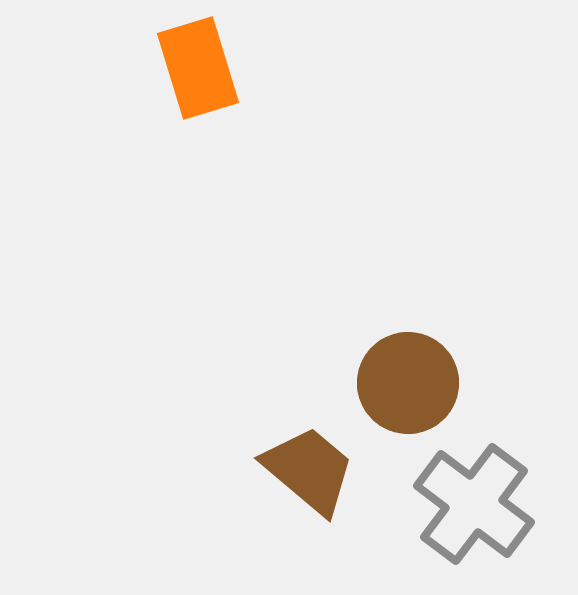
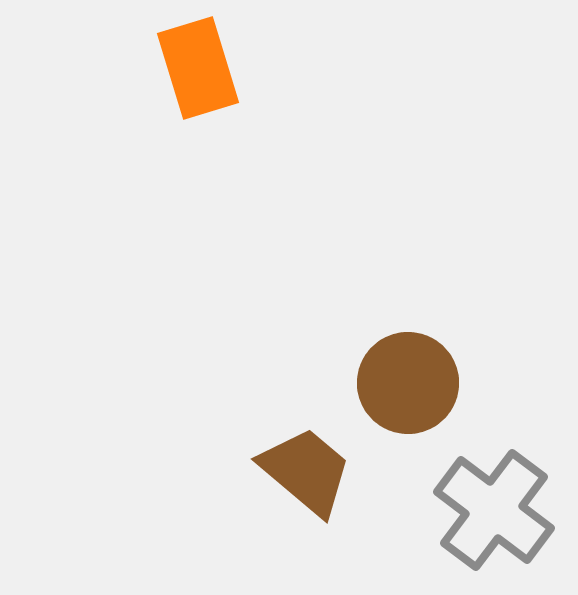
brown trapezoid: moved 3 px left, 1 px down
gray cross: moved 20 px right, 6 px down
